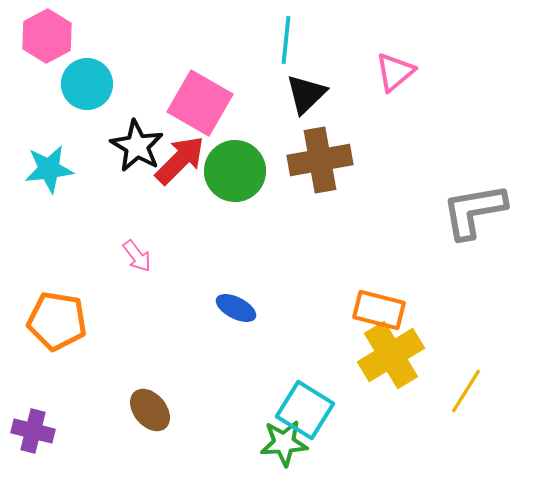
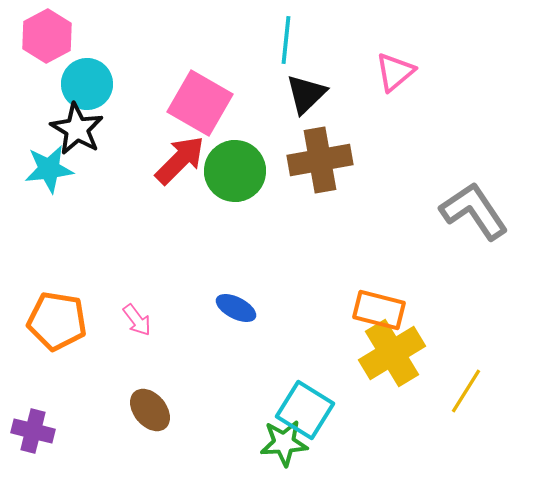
black star: moved 60 px left, 17 px up
gray L-shape: rotated 66 degrees clockwise
pink arrow: moved 64 px down
yellow cross: moved 1 px right, 2 px up
